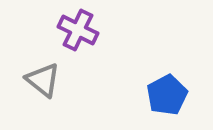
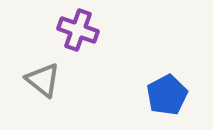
purple cross: rotated 6 degrees counterclockwise
